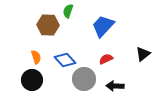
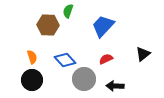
orange semicircle: moved 4 px left
